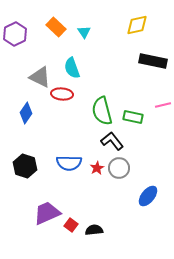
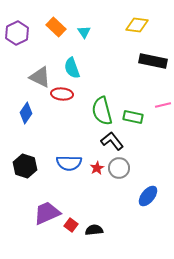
yellow diamond: rotated 20 degrees clockwise
purple hexagon: moved 2 px right, 1 px up
